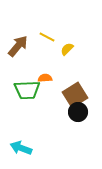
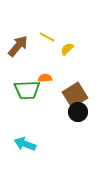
cyan arrow: moved 4 px right, 4 px up
